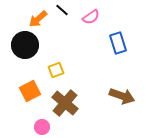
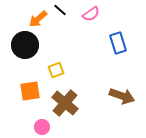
black line: moved 2 px left
pink semicircle: moved 3 px up
orange square: rotated 20 degrees clockwise
